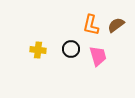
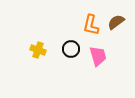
brown semicircle: moved 3 px up
yellow cross: rotated 14 degrees clockwise
